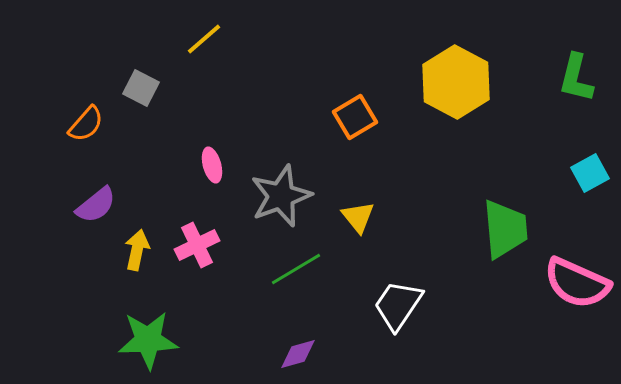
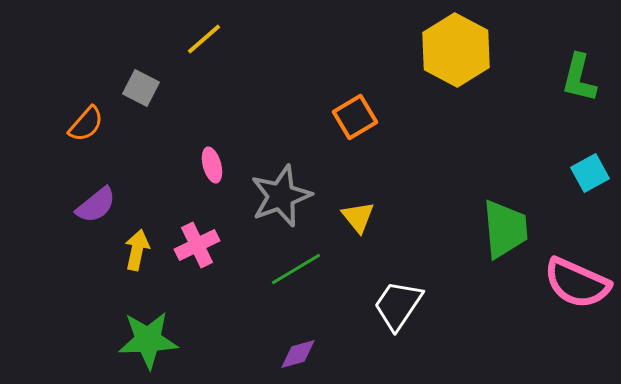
green L-shape: moved 3 px right
yellow hexagon: moved 32 px up
